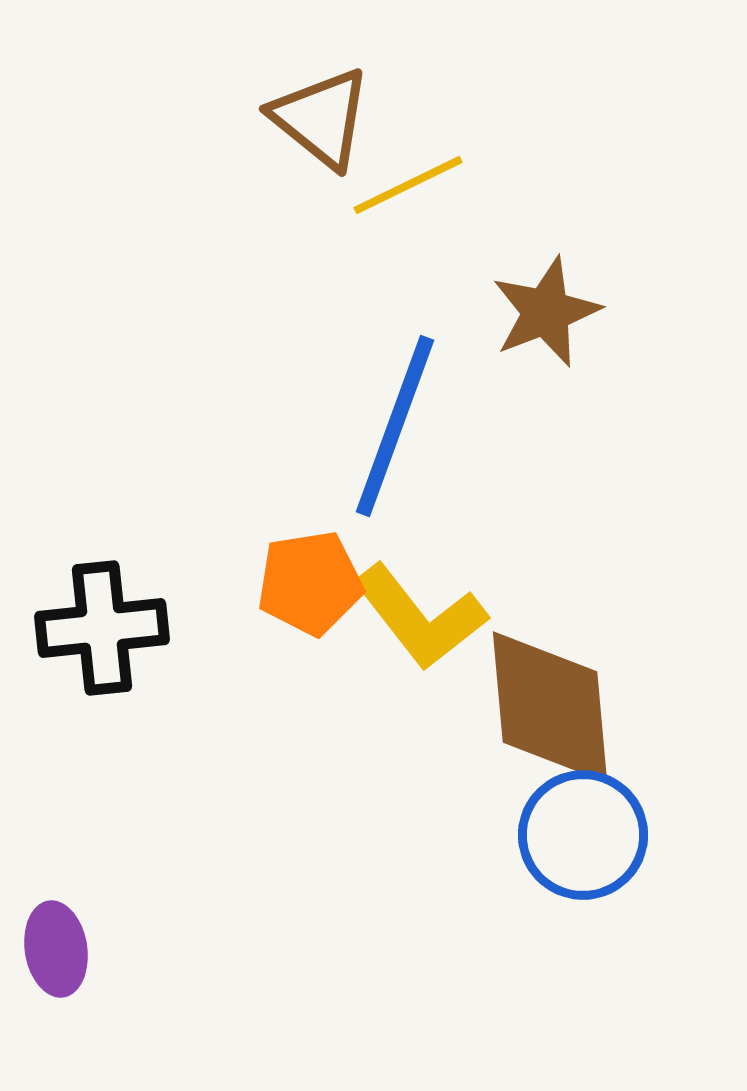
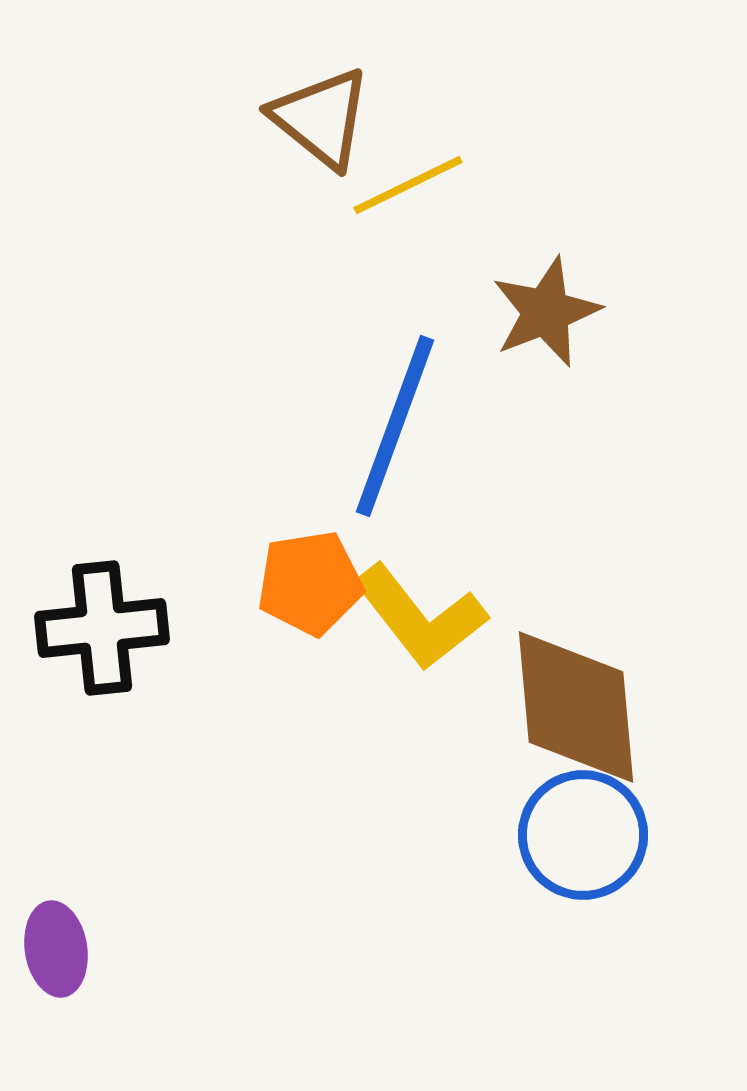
brown diamond: moved 26 px right
